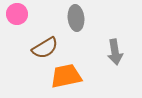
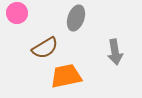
pink circle: moved 1 px up
gray ellipse: rotated 25 degrees clockwise
